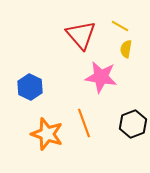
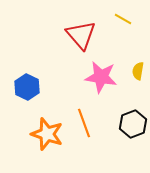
yellow line: moved 3 px right, 7 px up
yellow semicircle: moved 12 px right, 22 px down
blue hexagon: moved 3 px left
